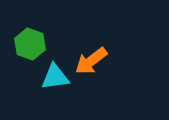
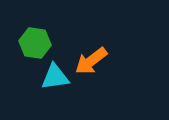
green hexagon: moved 5 px right, 1 px up; rotated 12 degrees counterclockwise
